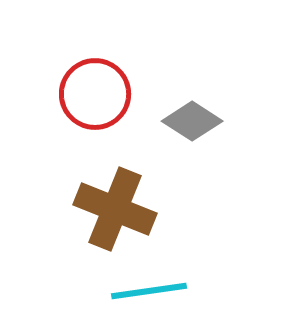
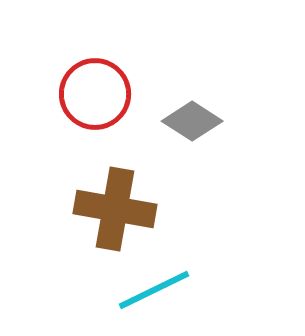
brown cross: rotated 12 degrees counterclockwise
cyan line: moved 5 px right, 1 px up; rotated 18 degrees counterclockwise
